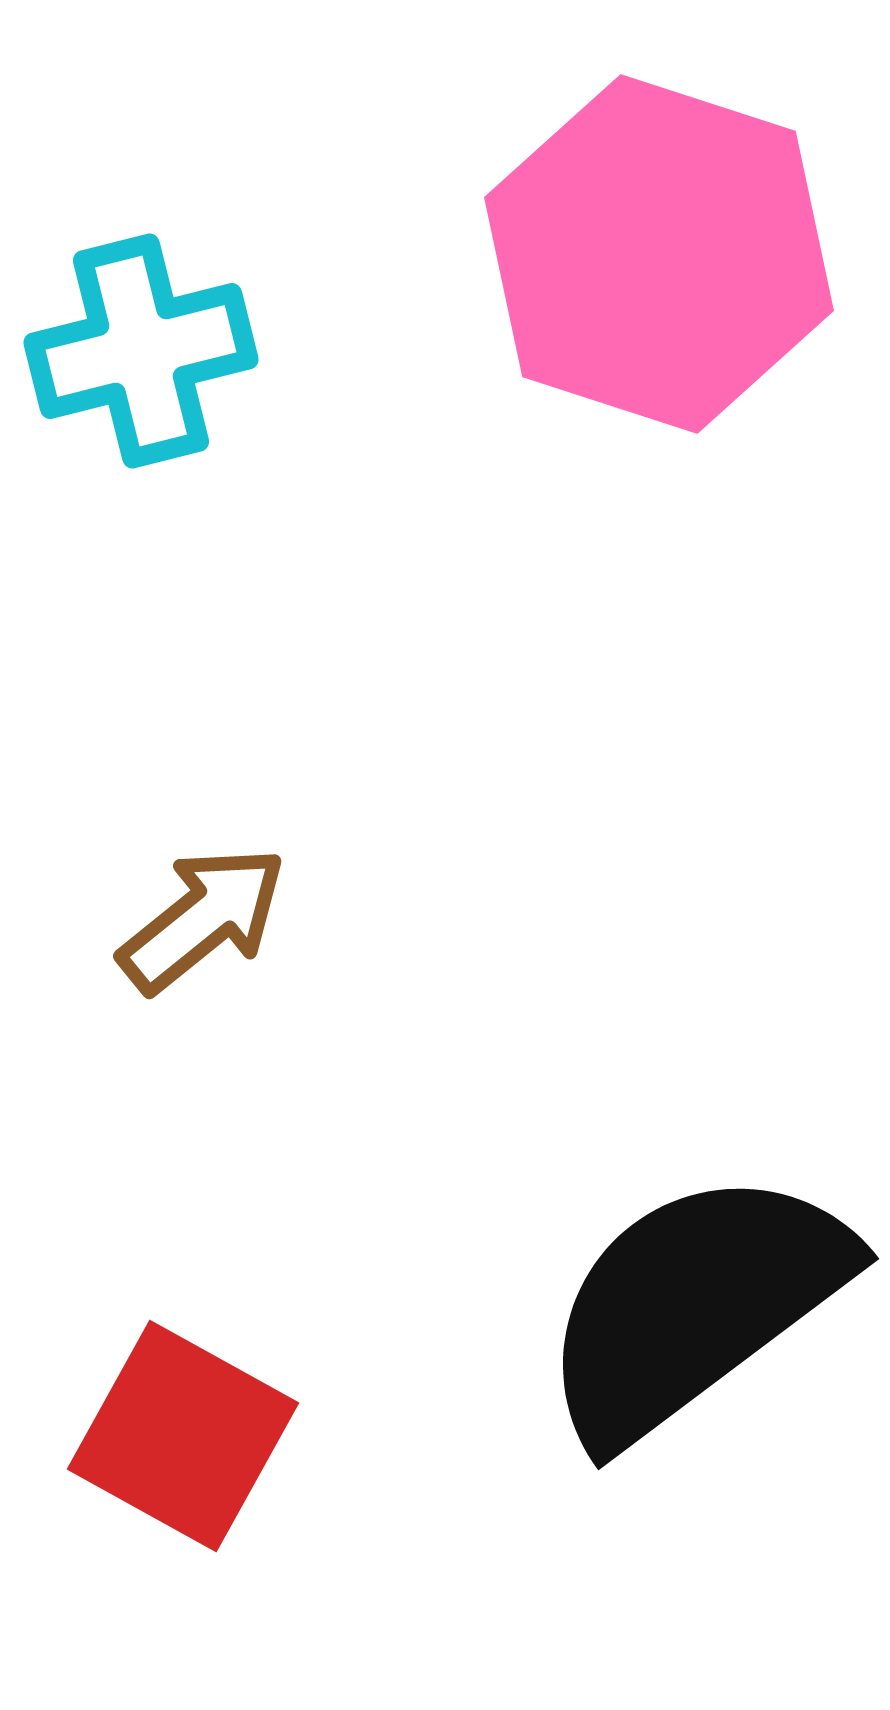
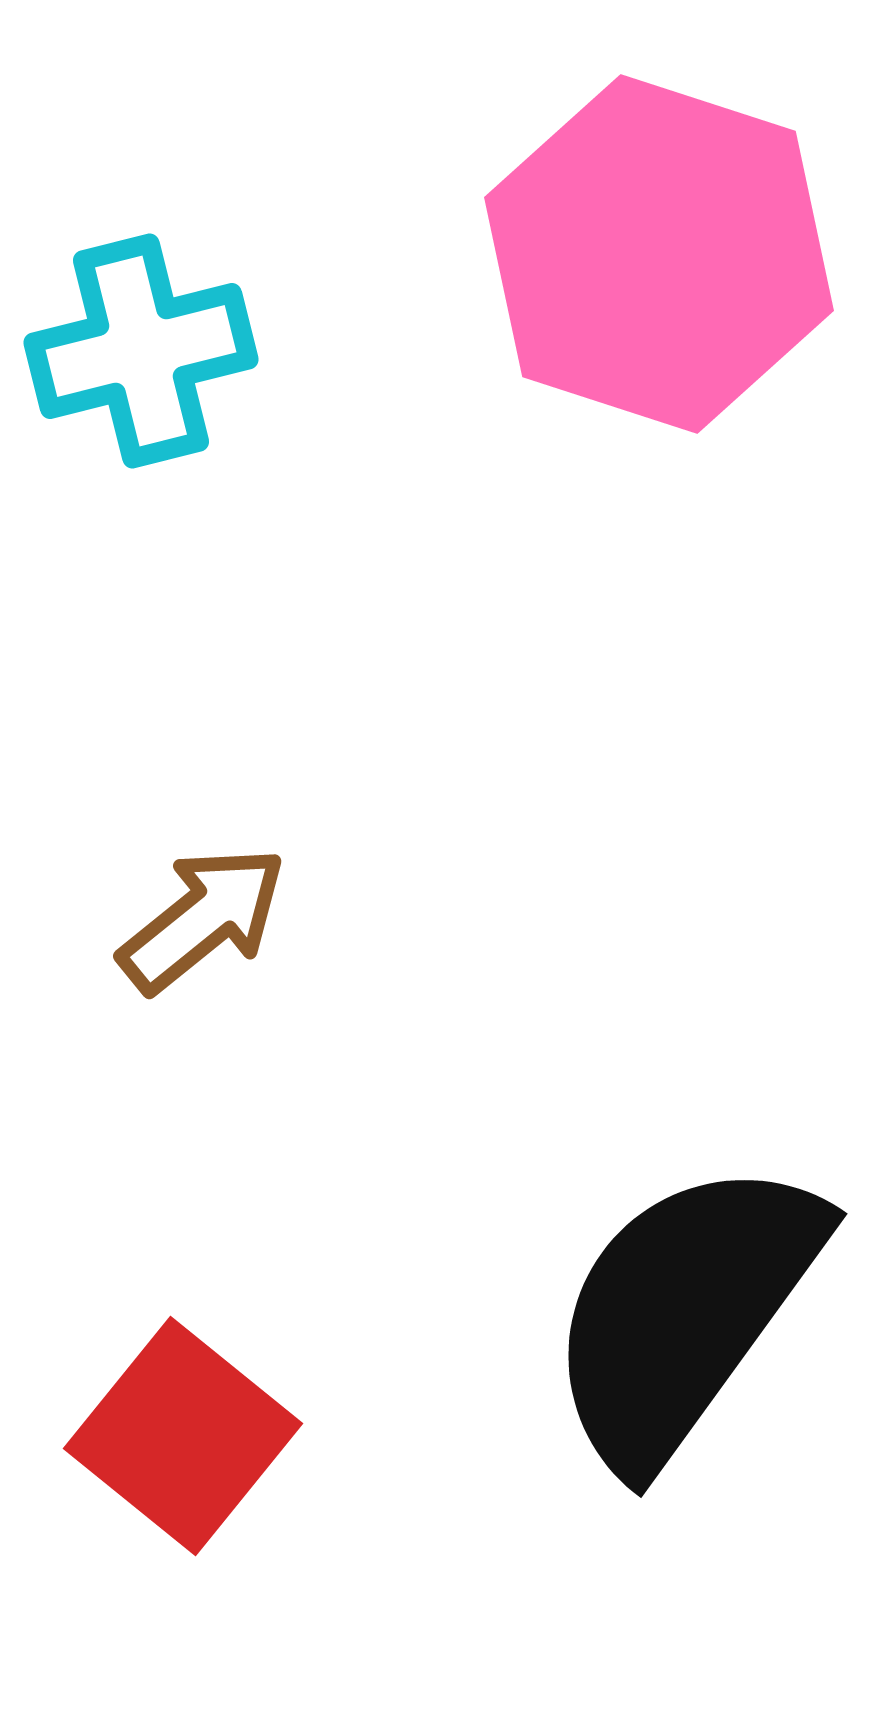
black semicircle: moved 10 px left, 7 px down; rotated 17 degrees counterclockwise
red square: rotated 10 degrees clockwise
